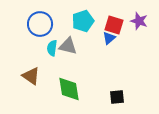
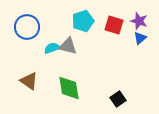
blue circle: moved 13 px left, 3 px down
blue triangle: moved 31 px right
cyan semicircle: rotated 63 degrees clockwise
brown triangle: moved 2 px left, 5 px down
green diamond: moved 1 px up
black square: moved 1 px right, 2 px down; rotated 28 degrees counterclockwise
